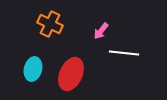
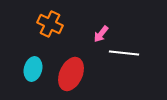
pink arrow: moved 3 px down
